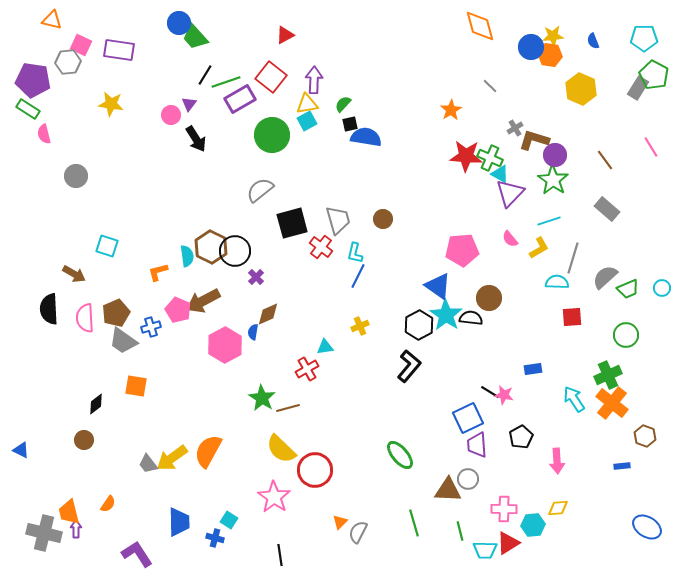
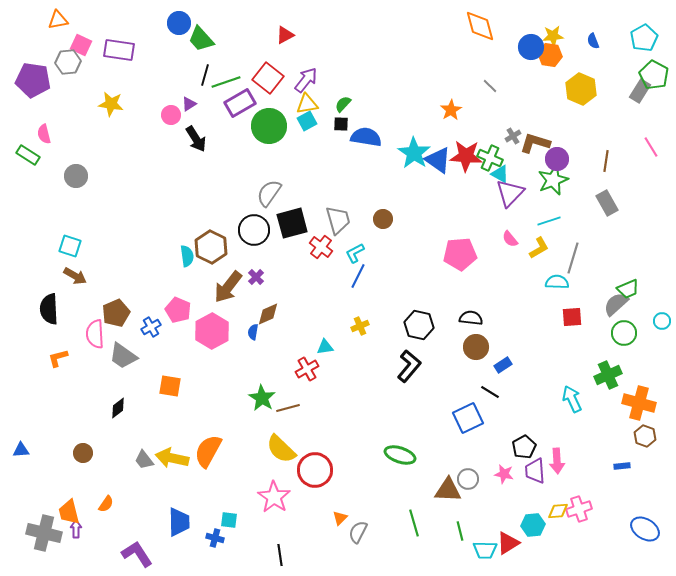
orange triangle at (52, 20): moved 6 px right; rotated 25 degrees counterclockwise
green trapezoid at (195, 37): moved 6 px right, 2 px down
cyan pentagon at (644, 38): rotated 28 degrees counterclockwise
black line at (205, 75): rotated 15 degrees counterclockwise
red square at (271, 77): moved 3 px left, 1 px down
purple arrow at (314, 80): moved 8 px left; rotated 36 degrees clockwise
gray rectangle at (638, 88): moved 2 px right, 3 px down
purple rectangle at (240, 99): moved 4 px down
purple triangle at (189, 104): rotated 21 degrees clockwise
green rectangle at (28, 109): moved 46 px down
black square at (350, 124): moved 9 px left; rotated 14 degrees clockwise
gray cross at (515, 128): moved 2 px left, 8 px down
green circle at (272, 135): moved 3 px left, 9 px up
brown L-shape at (534, 140): moved 1 px right, 3 px down
purple circle at (555, 155): moved 2 px right, 4 px down
brown line at (605, 160): moved 1 px right, 1 px down; rotated 45 degrees clockwise
green star at (553, 180): rotated 16 degrees clockwise
gray semicircle at (260, 190): moved 9 px right, 3 px down; rotated 16 degrees counterclockwise
gray rectangle at (607, 209): moved 6 px up; rotated 20 degrees clockwise
cyan square at (107, 246): moved 37 px left
pink pentagon at (462, 250): moved 2 px left, 4 px down
black circle at (235, 251): moved 19 px right, 21 px up
cyan L-shape at (355, 253): rotated 50 degrees clockwise
orange L-shape at (158, 272): moved 100 px left, 86 px down
brown arrow at (74, 274): moved 1 px right, 2 px down
gray semicircle at (605, 277): moved 11 px right, 27 px down
blue triangle at (438, 286): moved 126 px up
cyan circle at (662, 288): moved 33 px down
brown circle at (489, 298): moved 13 px left, 49 px down
brown arrow at (203, 301): moved 25 px right, 14 px up; rotated 24 degrees counterclockwise
cyan star at (446, 315): moved 32 px left, 162 px up
pink semicircle at (85, 318): moved 10 px right, 16 px down
black hexagon at (419, 325): rotated 20 degrees counterclockwise
blue cross at (151, 327): rotated 12 degrees counterclockwise
green circle at (626, 335): moved 2 px left, 2 px up
gray trapezoid at (123, 341): moved 15 px down
pink hexagon at (225, 345): moved 13 px left, 14 px up
blue rectangle at (533, 369): moved 30 px left, 4 px up; rotated 24 degrees counterclockwise
orange square at (136, 386): moved 34 px right
pink star at (504, 395): moved 79 px down
cyan arrow at (574, 399): moved 2 px left; rotated 8 degrees clockwise
orange cross at (612, 403): moved 27 px right; rotated 24 degrees counterclockwise
black diamond at (96, 404): moved 22 px right, 4 px down
black pentagon at (521, 437): moved 3 px right, 10 px down
brown circle at (84, 440): moved 1 px left, 13 px down
purple trapezoid at (477, 445): moved 58 px right, 26 px down
blue triangle at (21, 450): rotated 30 degrees counterclockwise
green ellipse at (400, 455): rotated 32 degrees counterclockwise
yellow arrow at (172, 458): rotated 48 degrees clockwise
gray trapezoid at (148, 464): moved 4 px left, 4 px up
orange semicircle at (108, 504): moved 2 px left
yellow diamond at (558, 508): moved 3 px down
pink cross at (504, 509): moved 75 px right; rotated 20 degrees counterclockwise
cyan square at (229, 520): rotated 24 degrees counterclockwise
orange triangle at (340, 522): moved 4 px up
blue ellipse at (647, 527): moved 2 px left, 2 px down
